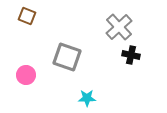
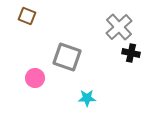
black cross: moved 2 px up
pink circle: moved 9 px right, 3 px down
